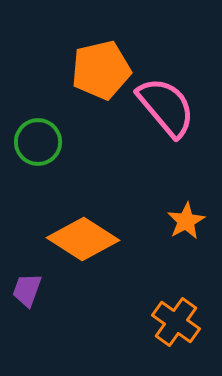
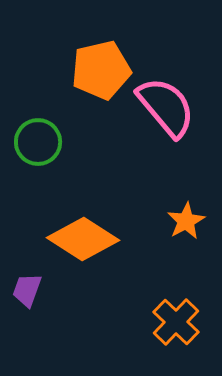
orange cross: rotated 9 degrees clockwise
